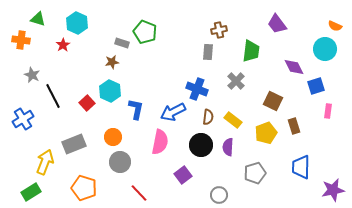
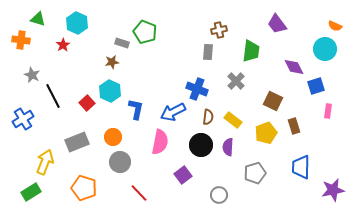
gray rectangle at (74, 144): moved 3 px right, 2 px up
